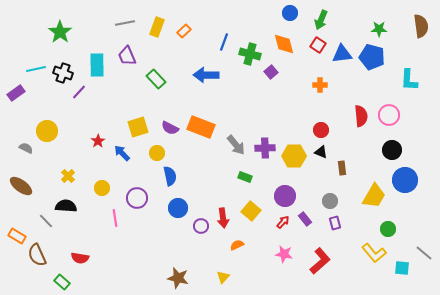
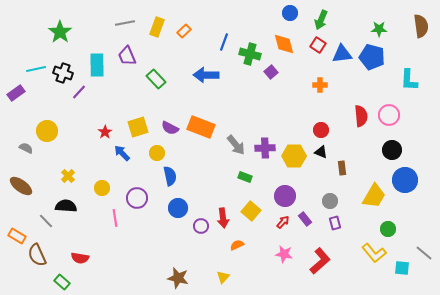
red star at (98, 141): moved 7 px right, 9 px up
